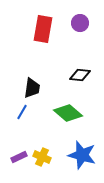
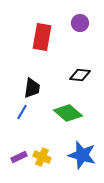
red rectangle: moved 1 px left, 8 px down
